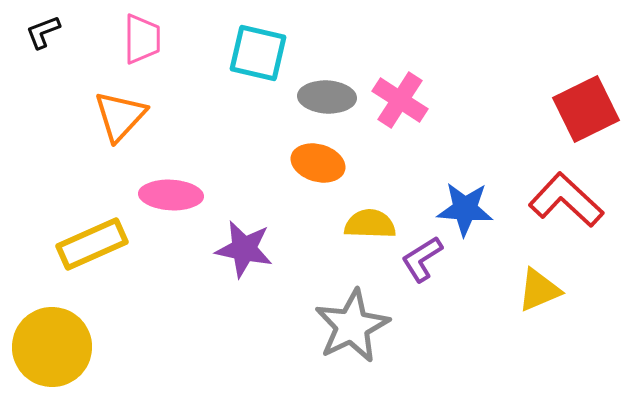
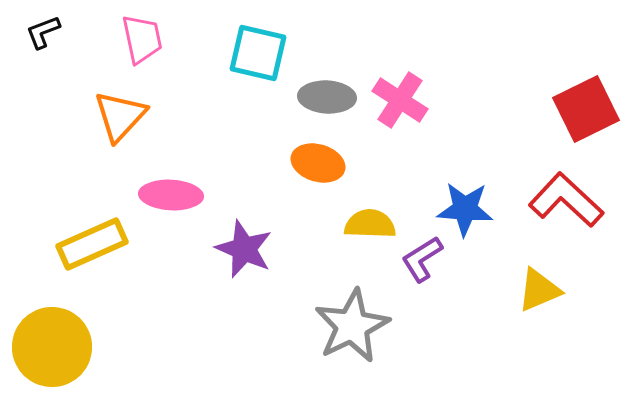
pink trapezoid: rotated 12 degrees counterclockwise
purple star: rotated 12 degrees clockwise
